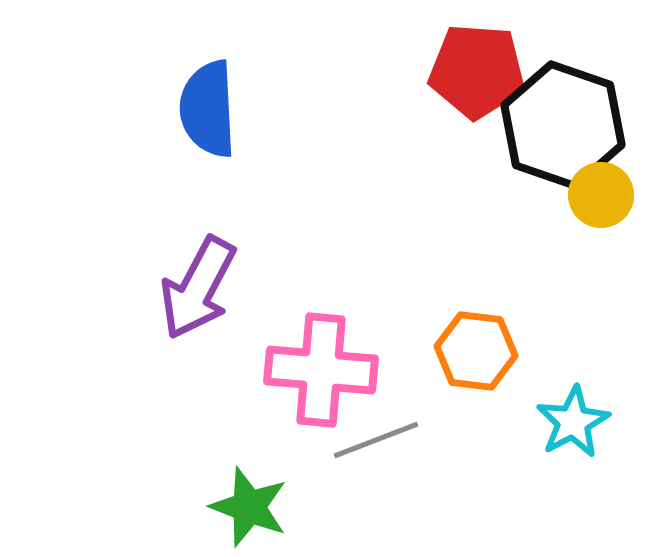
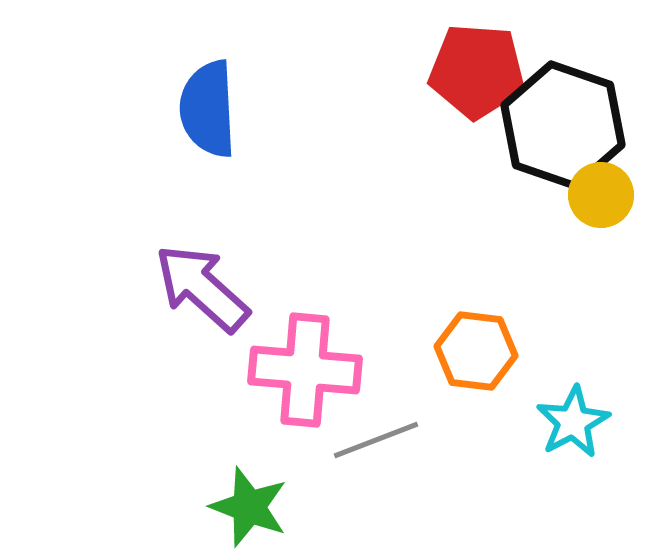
purple arrow: moved 4 px right; rotated 104 degrees clockwise
pink cross: moved 16 px left
